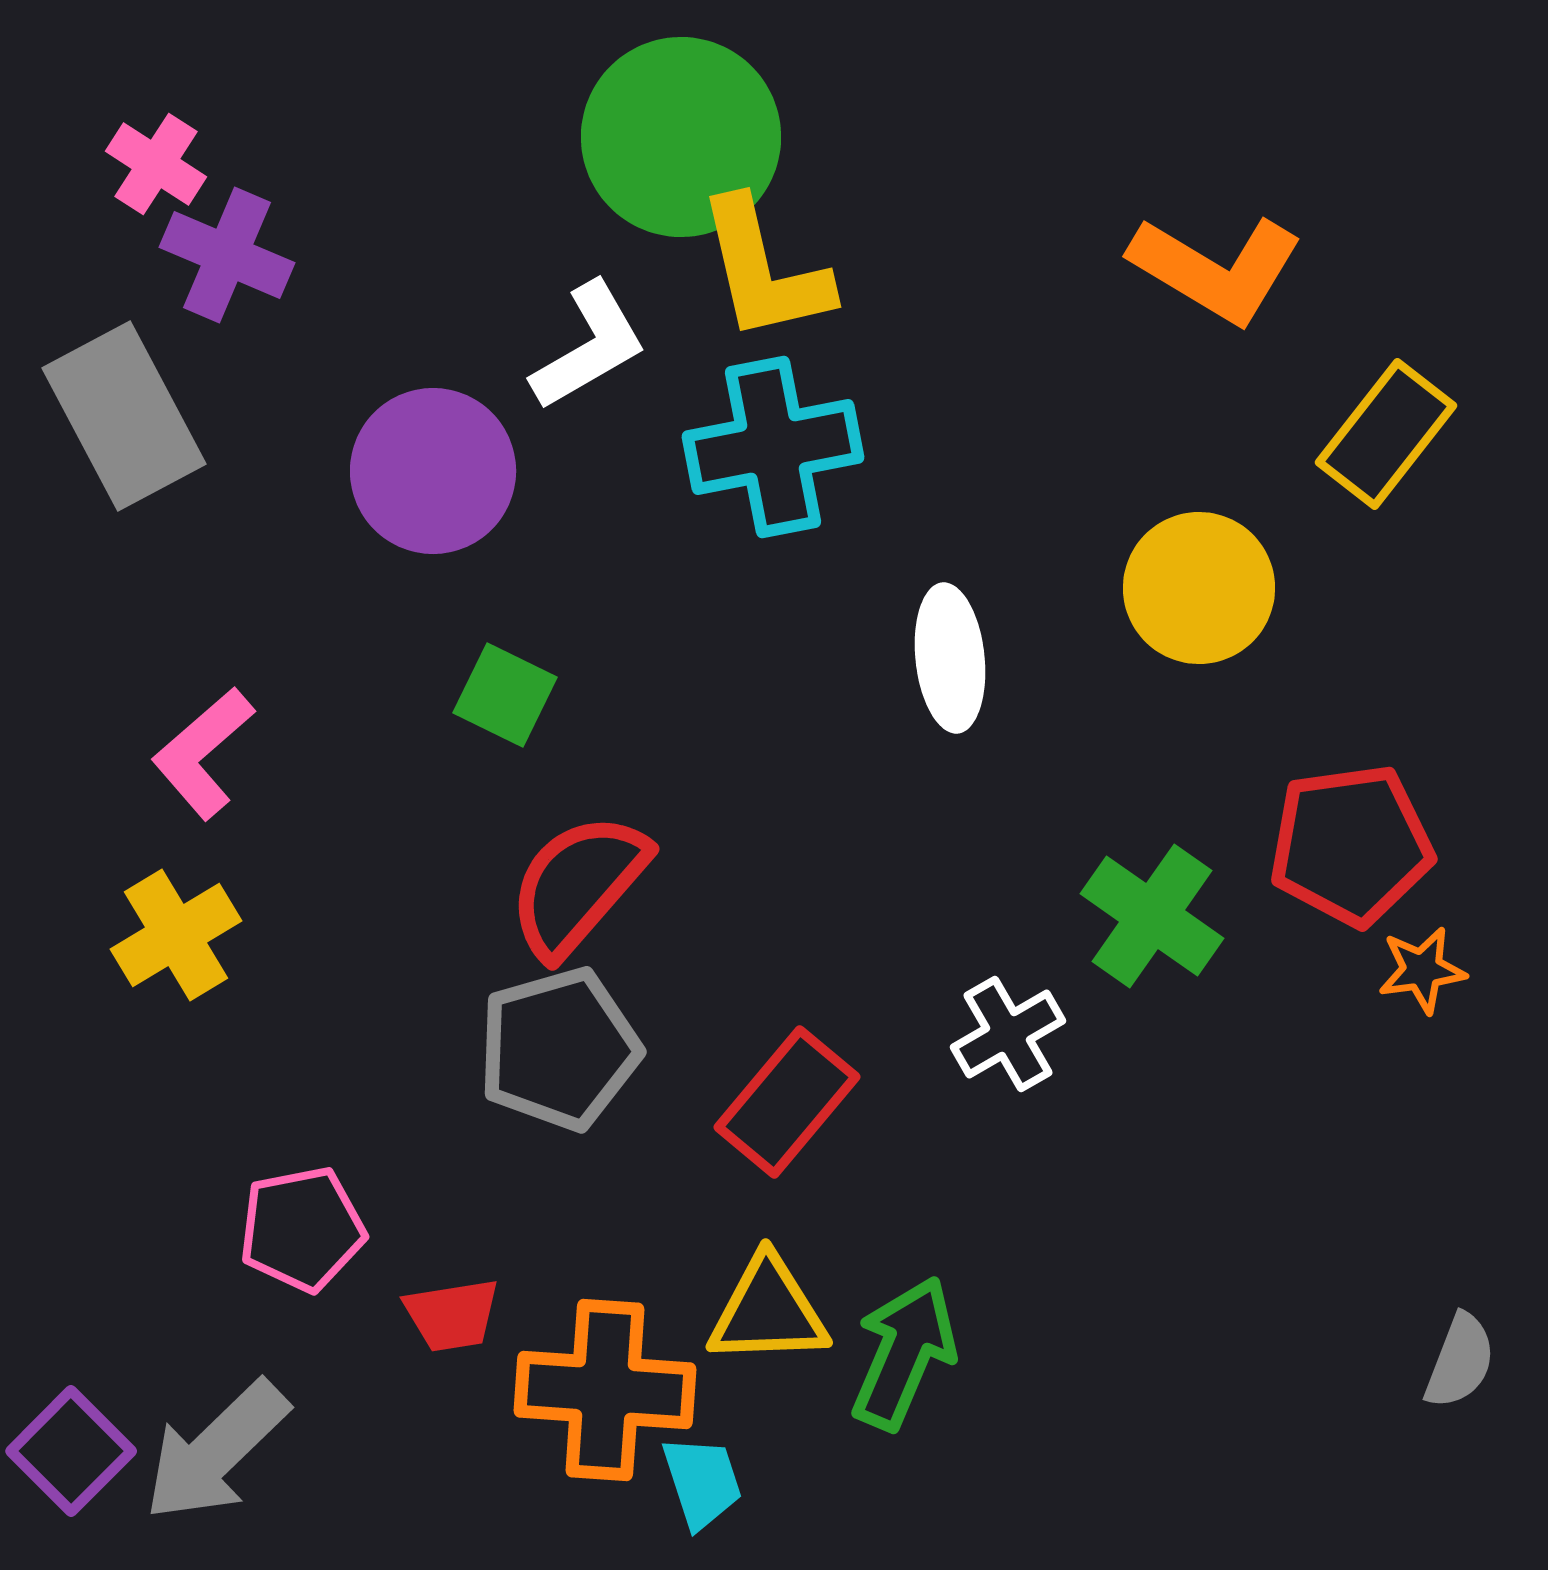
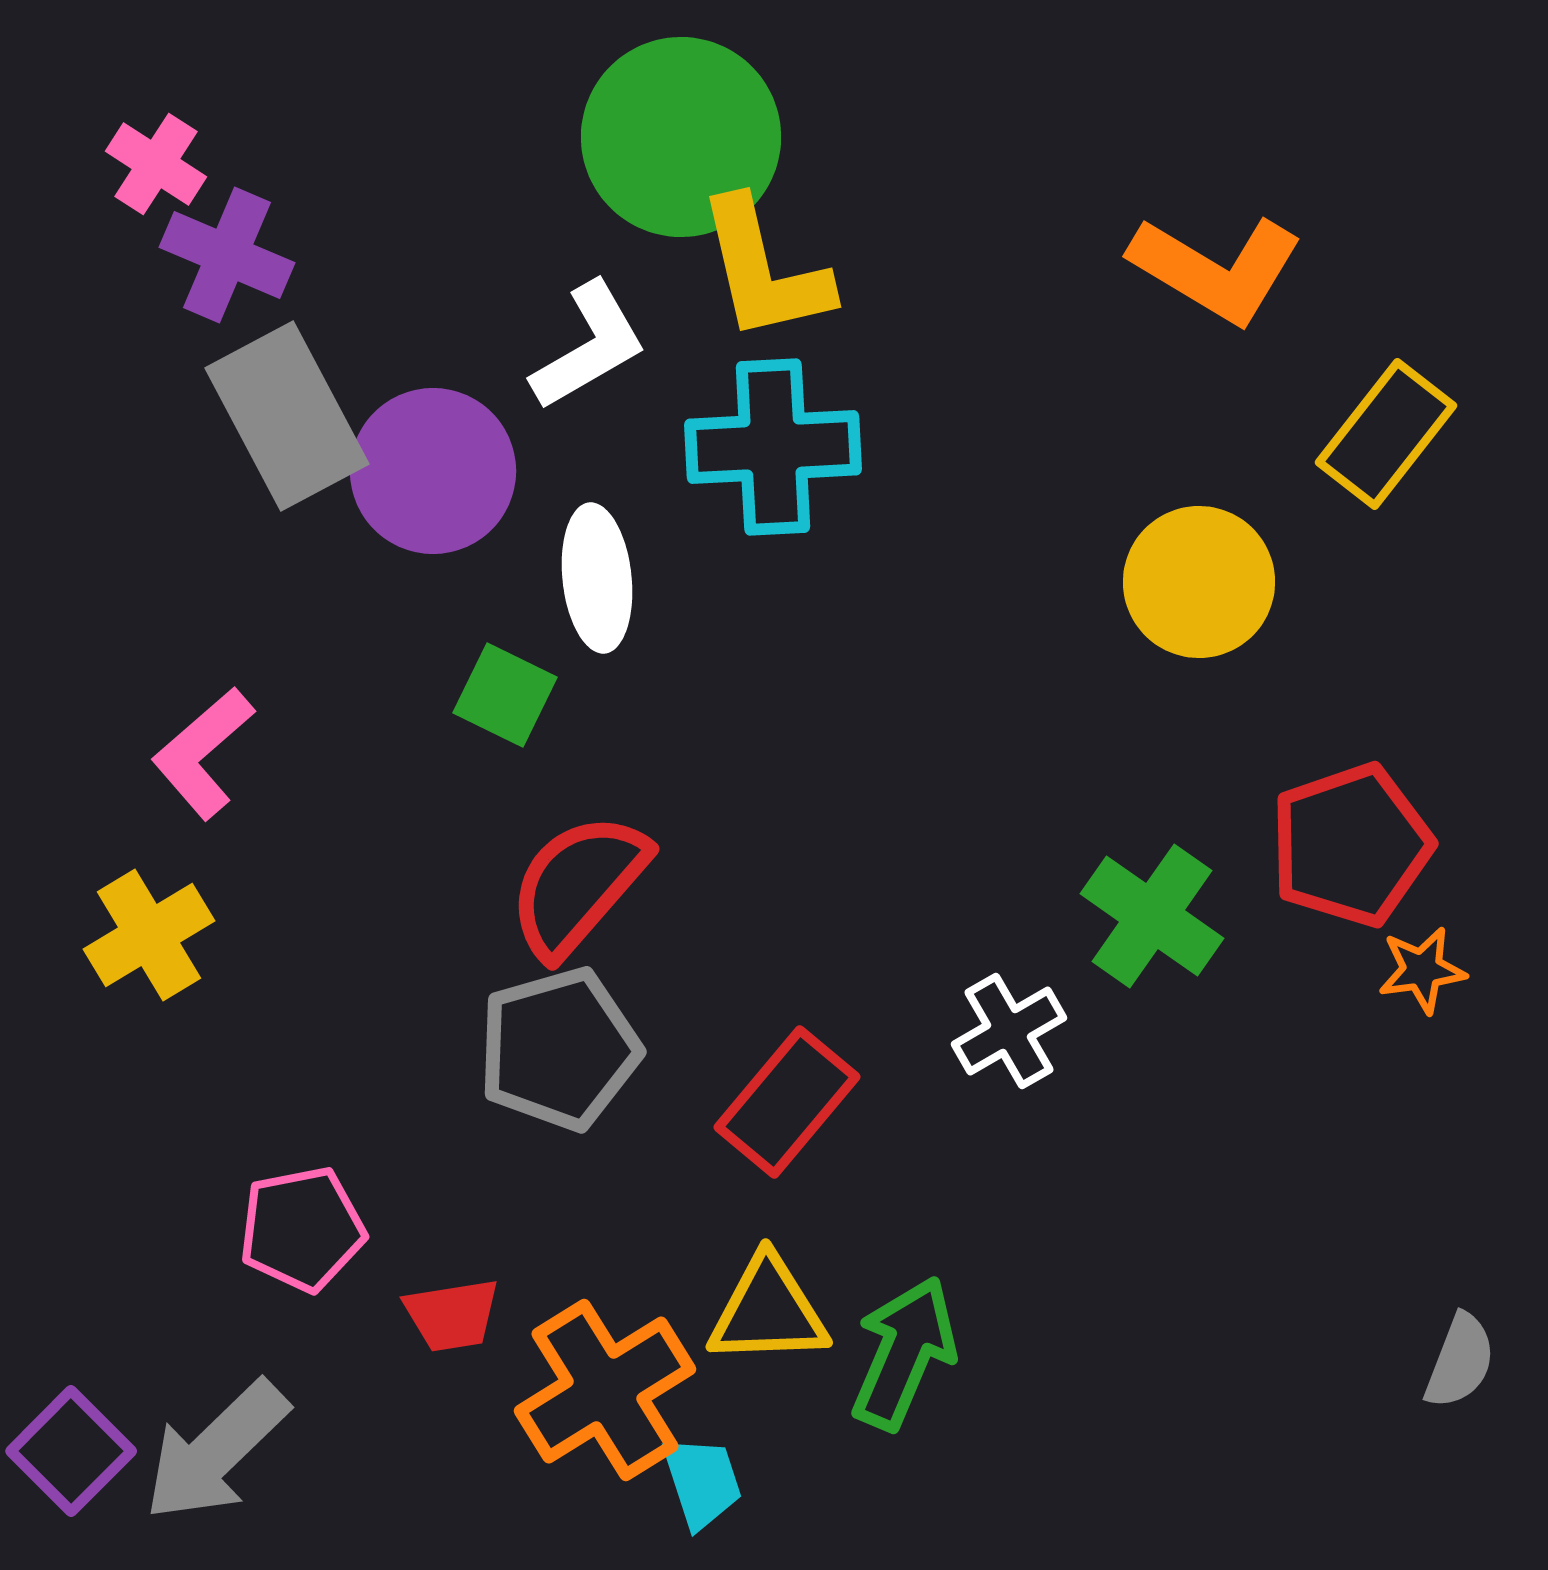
gray rectangle: moved 163 px right
cyan cross: rotated 8 degrees clockwise
yellow circle: moved 6 px up
white ellipse: moved 353 px left, 80 px up
red pentagon: rotated 11 degrees counterclockwise
yellow cross: moved 27 px left
white cross: moved 1 px right, 3 px up
orange cross: rotated 36 degrees counterclockwise
